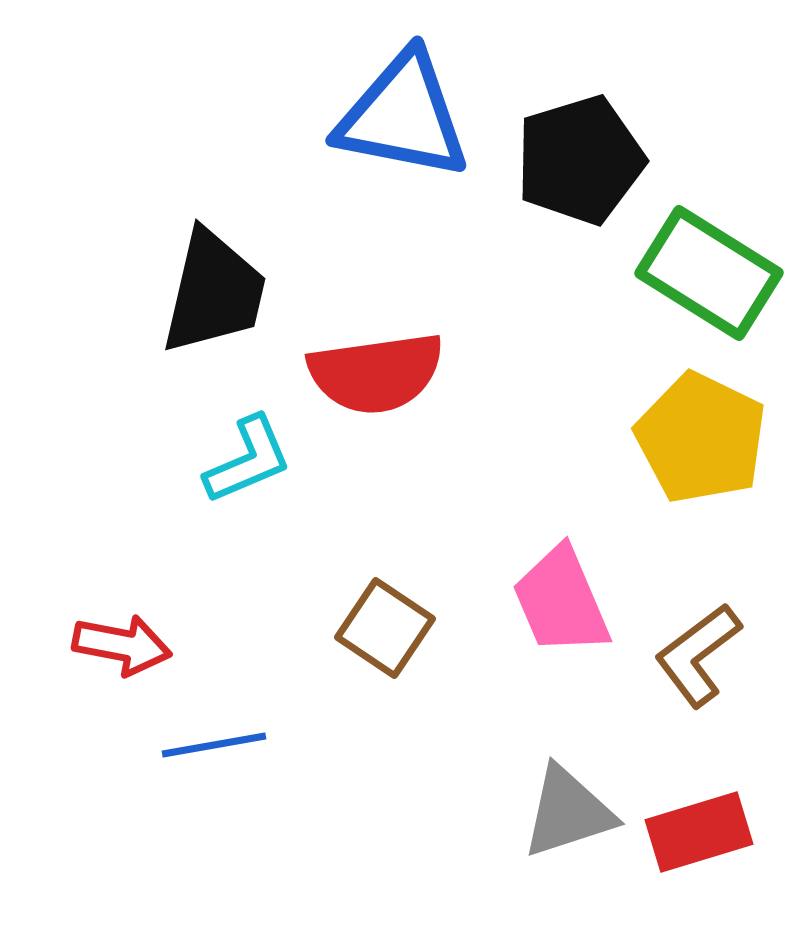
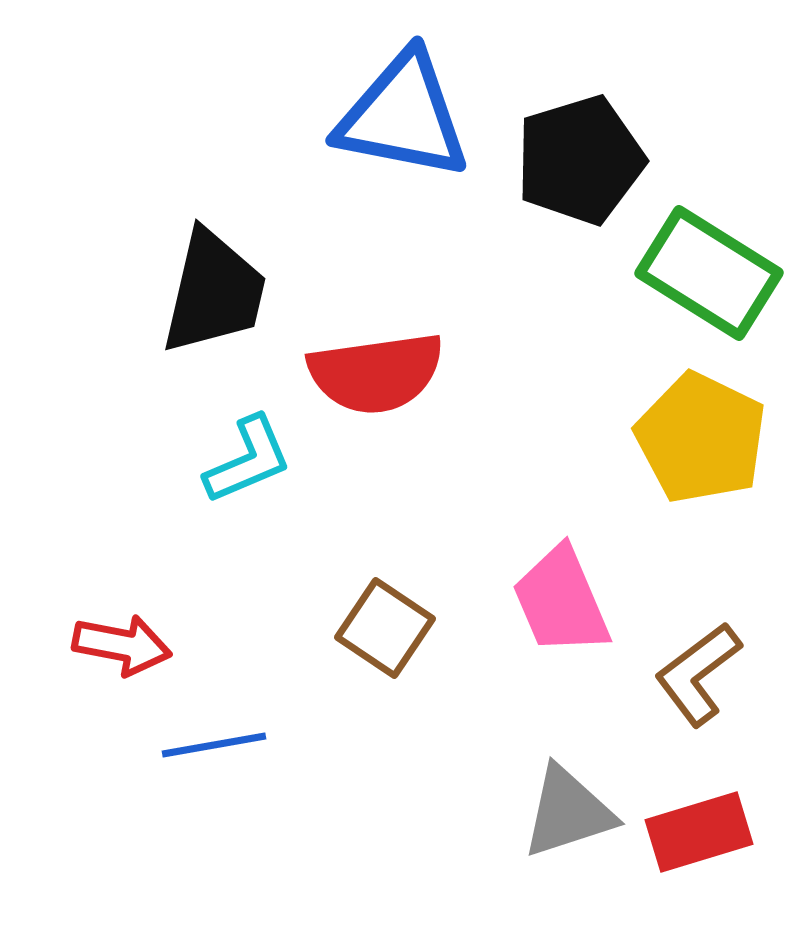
brown L-shape: moved 19 px down
